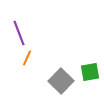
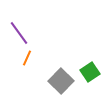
purple line: rotated 15 degrees counterclockwise
green square: rotated 24 degrees counterclockwise
